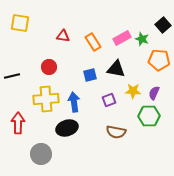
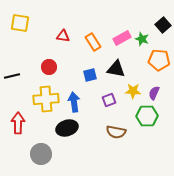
green hexagon: moved 2 px left
